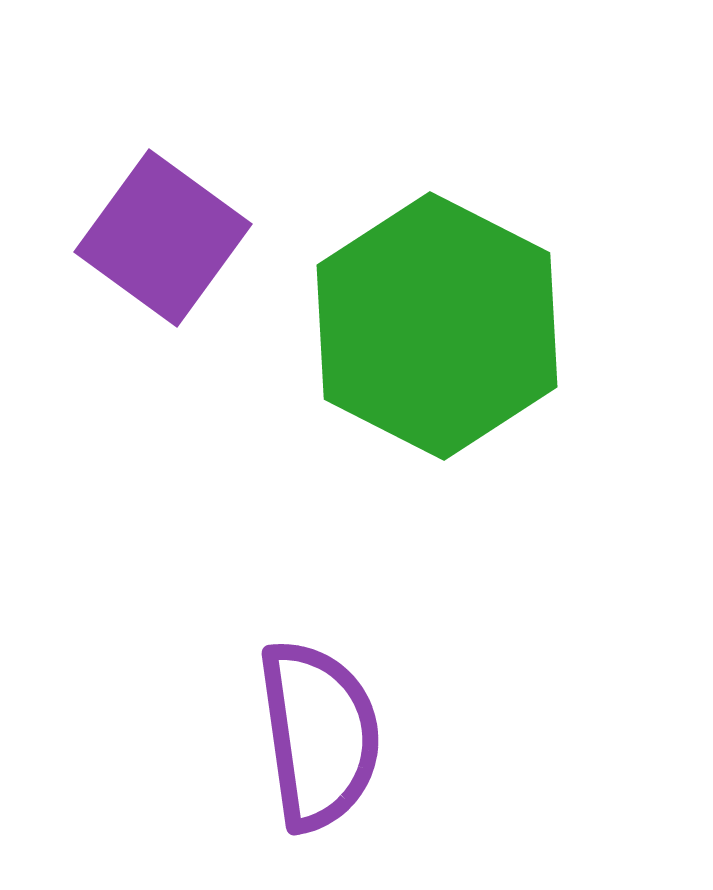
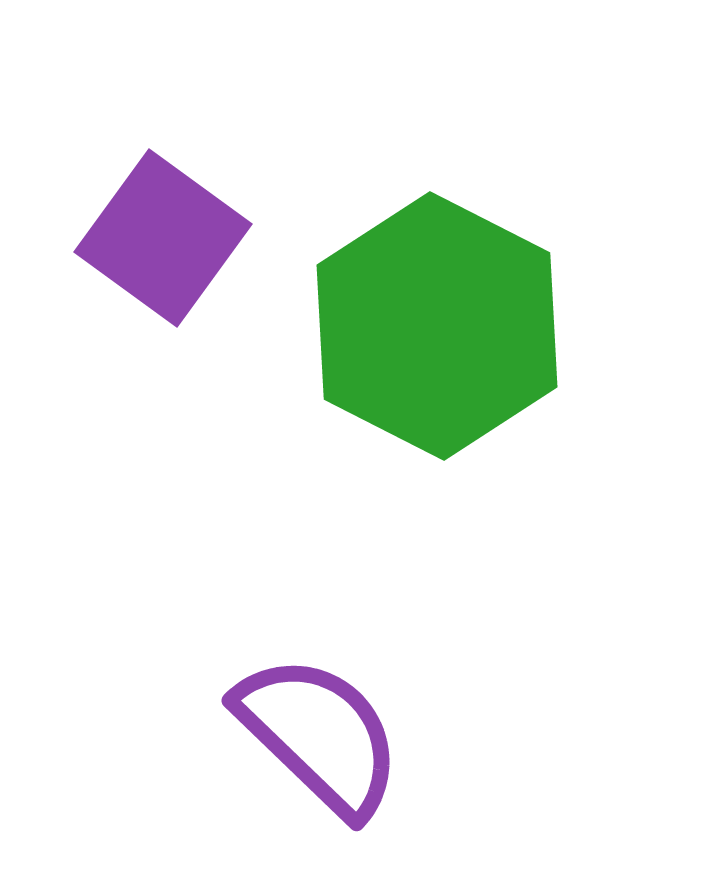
purple semicircle: rotated 38 degrees counterclockwise
